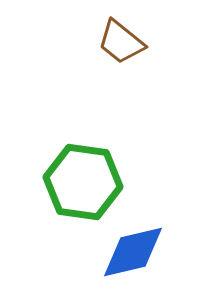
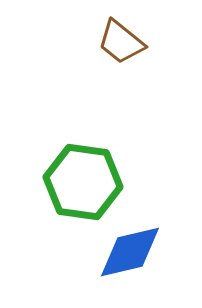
blue diamond: moved 3 px left
